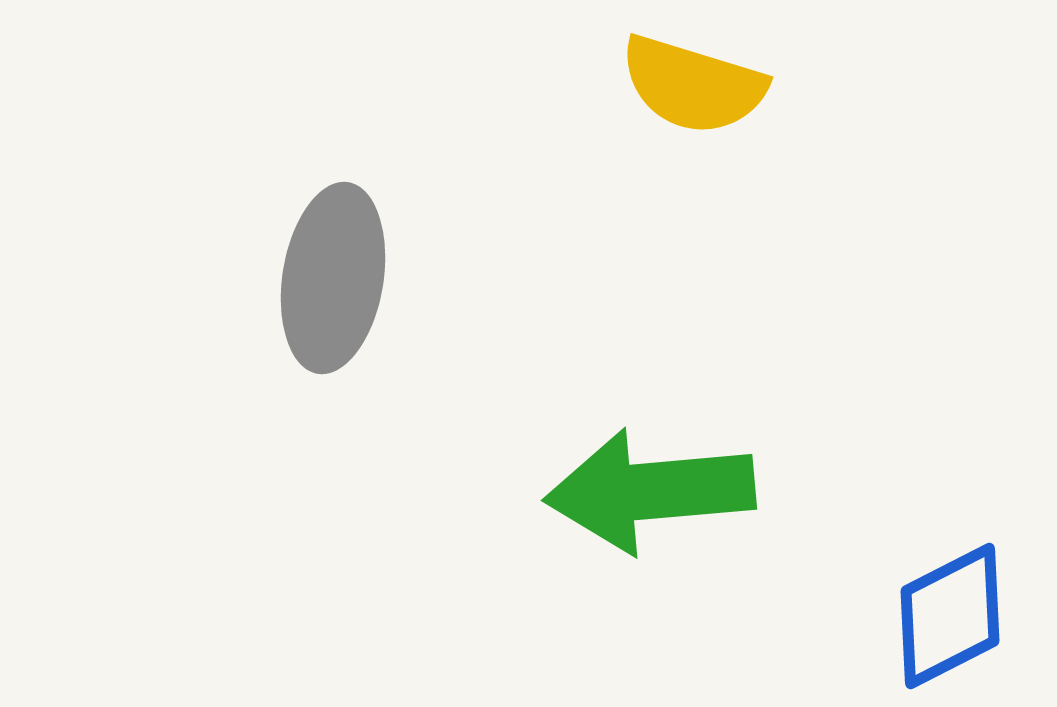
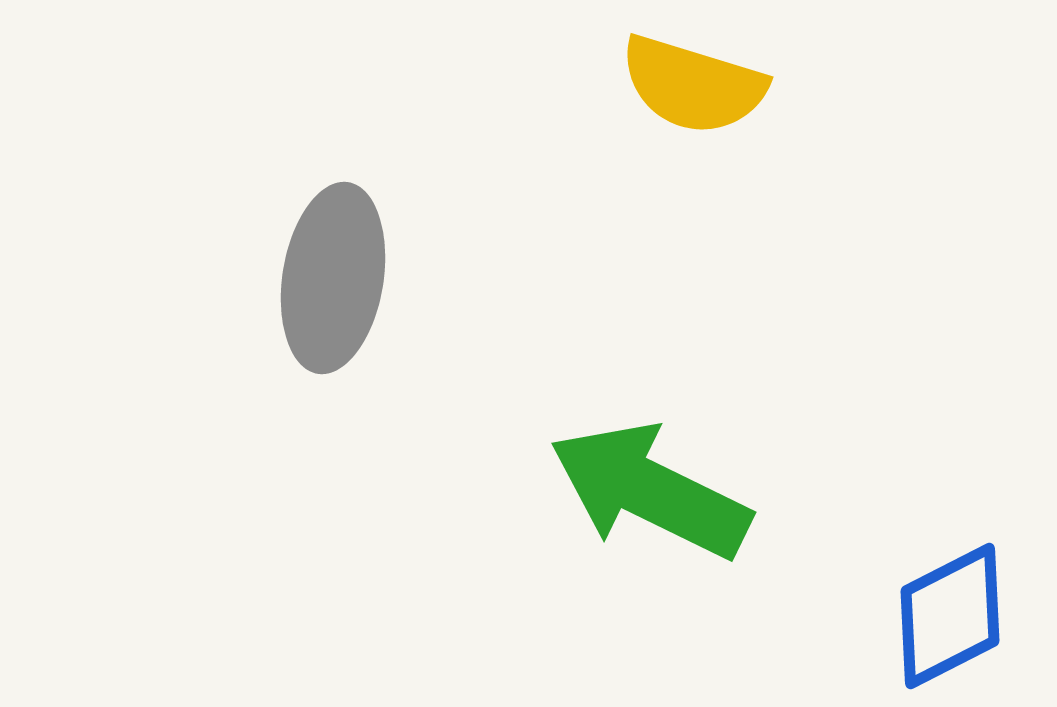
green arrow: rotated 31 degrees clockwise
